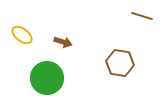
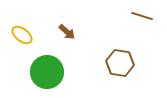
brown arrow: moved 4 px right, 10 px up; rotated 24 degrees clockwise
green circle: moved 6 px up
